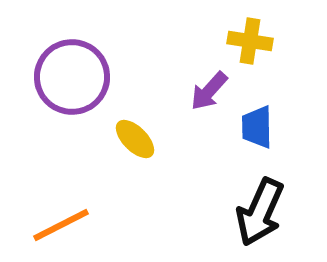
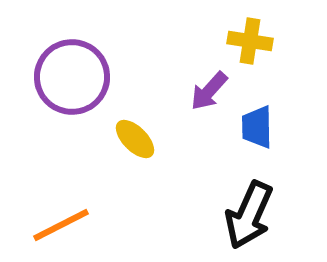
black arrow: moved 11 px left, 3 px down
